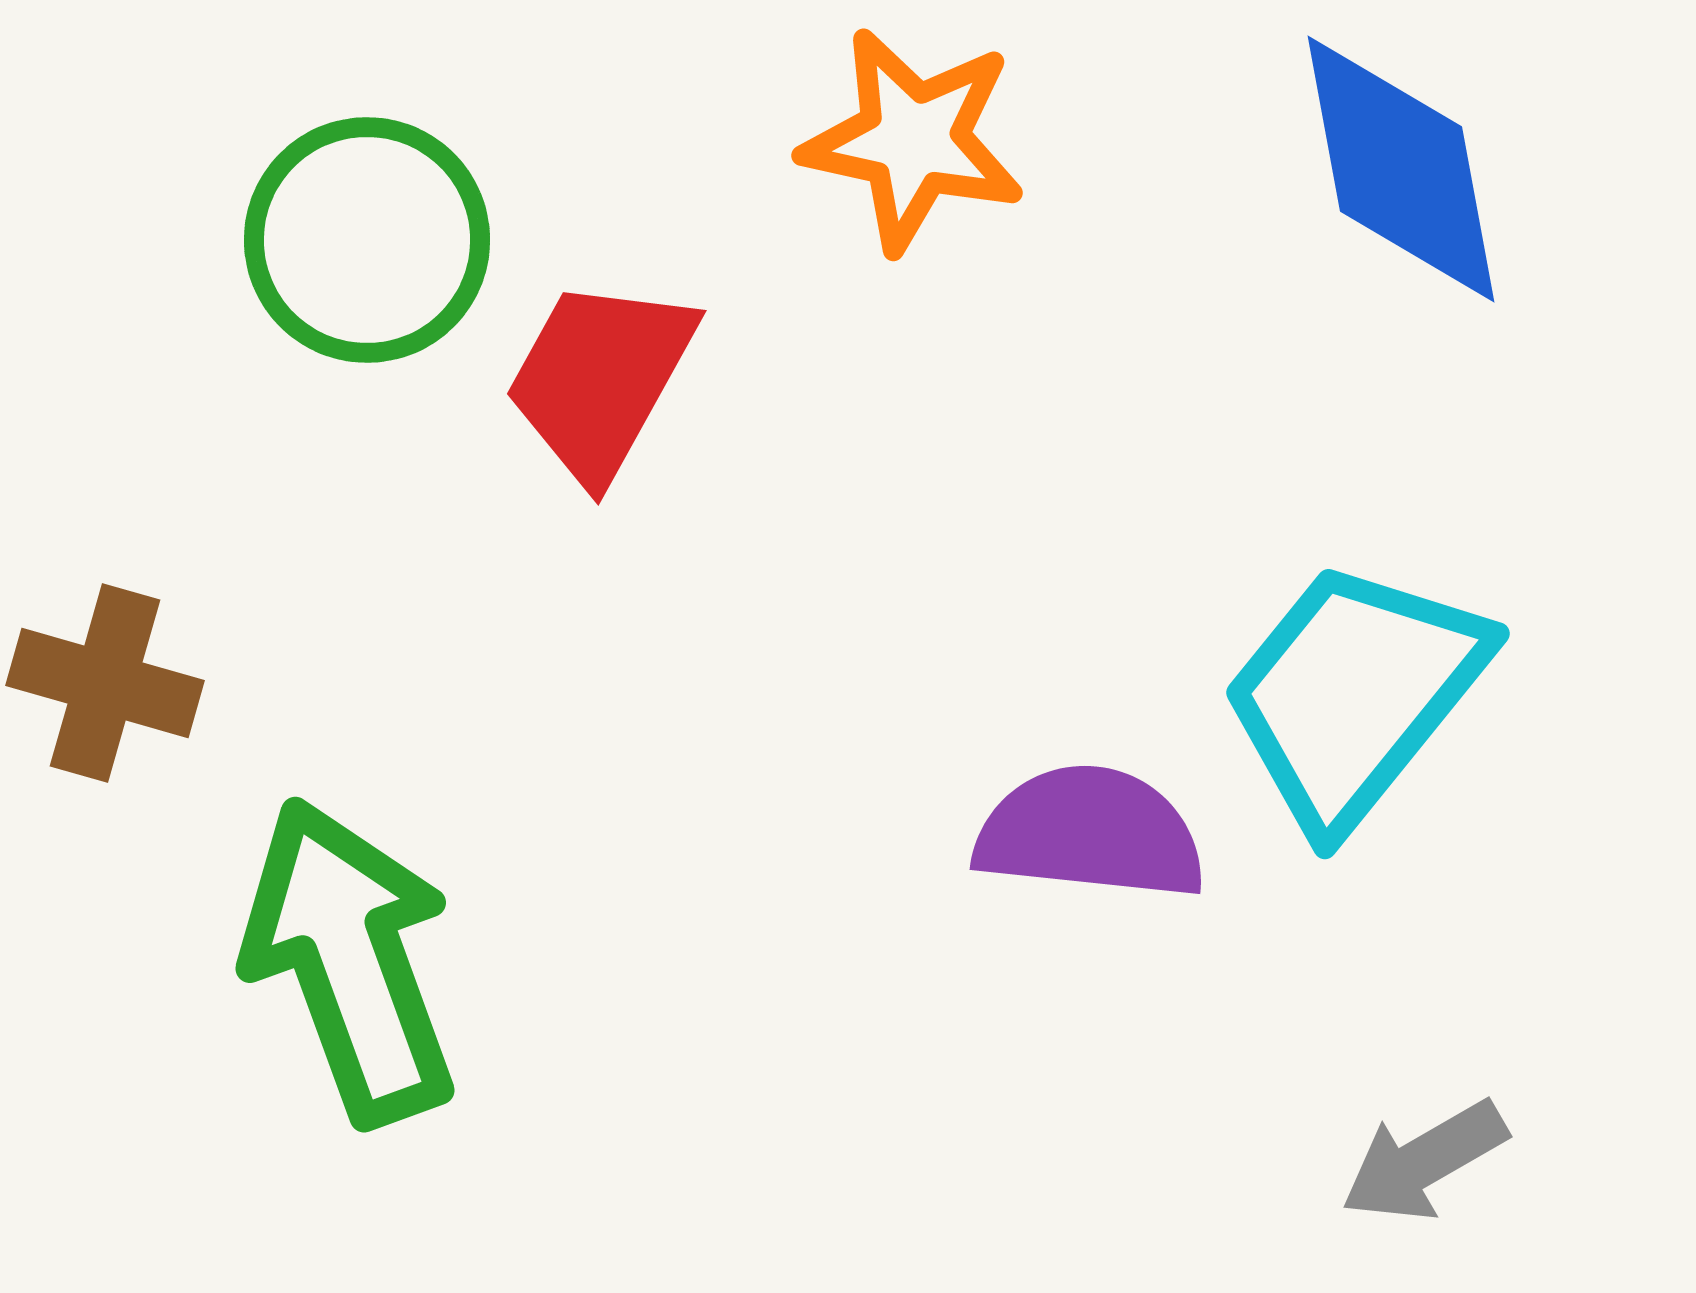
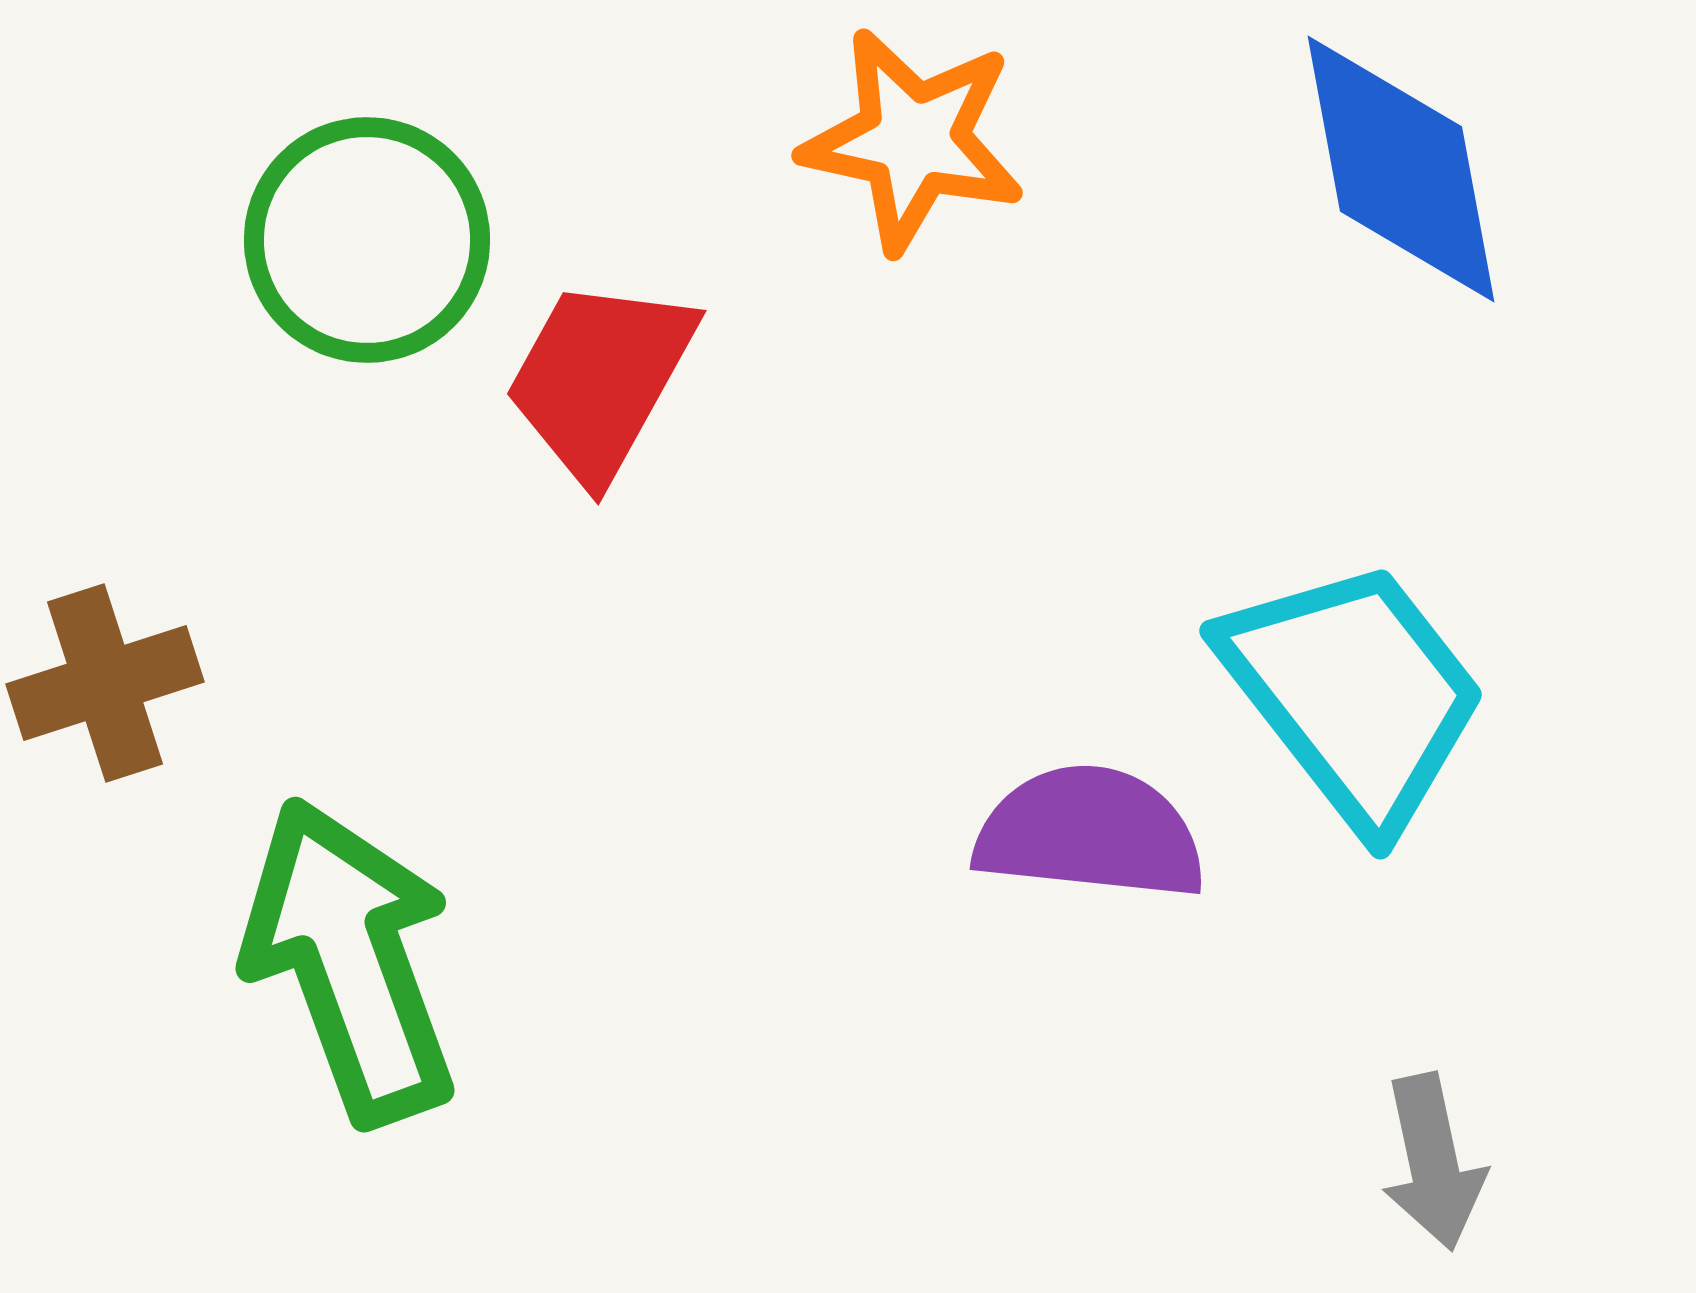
brown cross: rotated 34 degrees counterclockwise
cyan trapezoid: rotated 103 degrees clockwise
gray arrow: moved 9 px right, 1 px down; rotated 72 degrees counterclockwise
